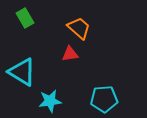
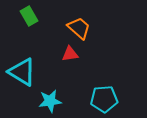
green rectangle: moved 4 px right, 2 px up
